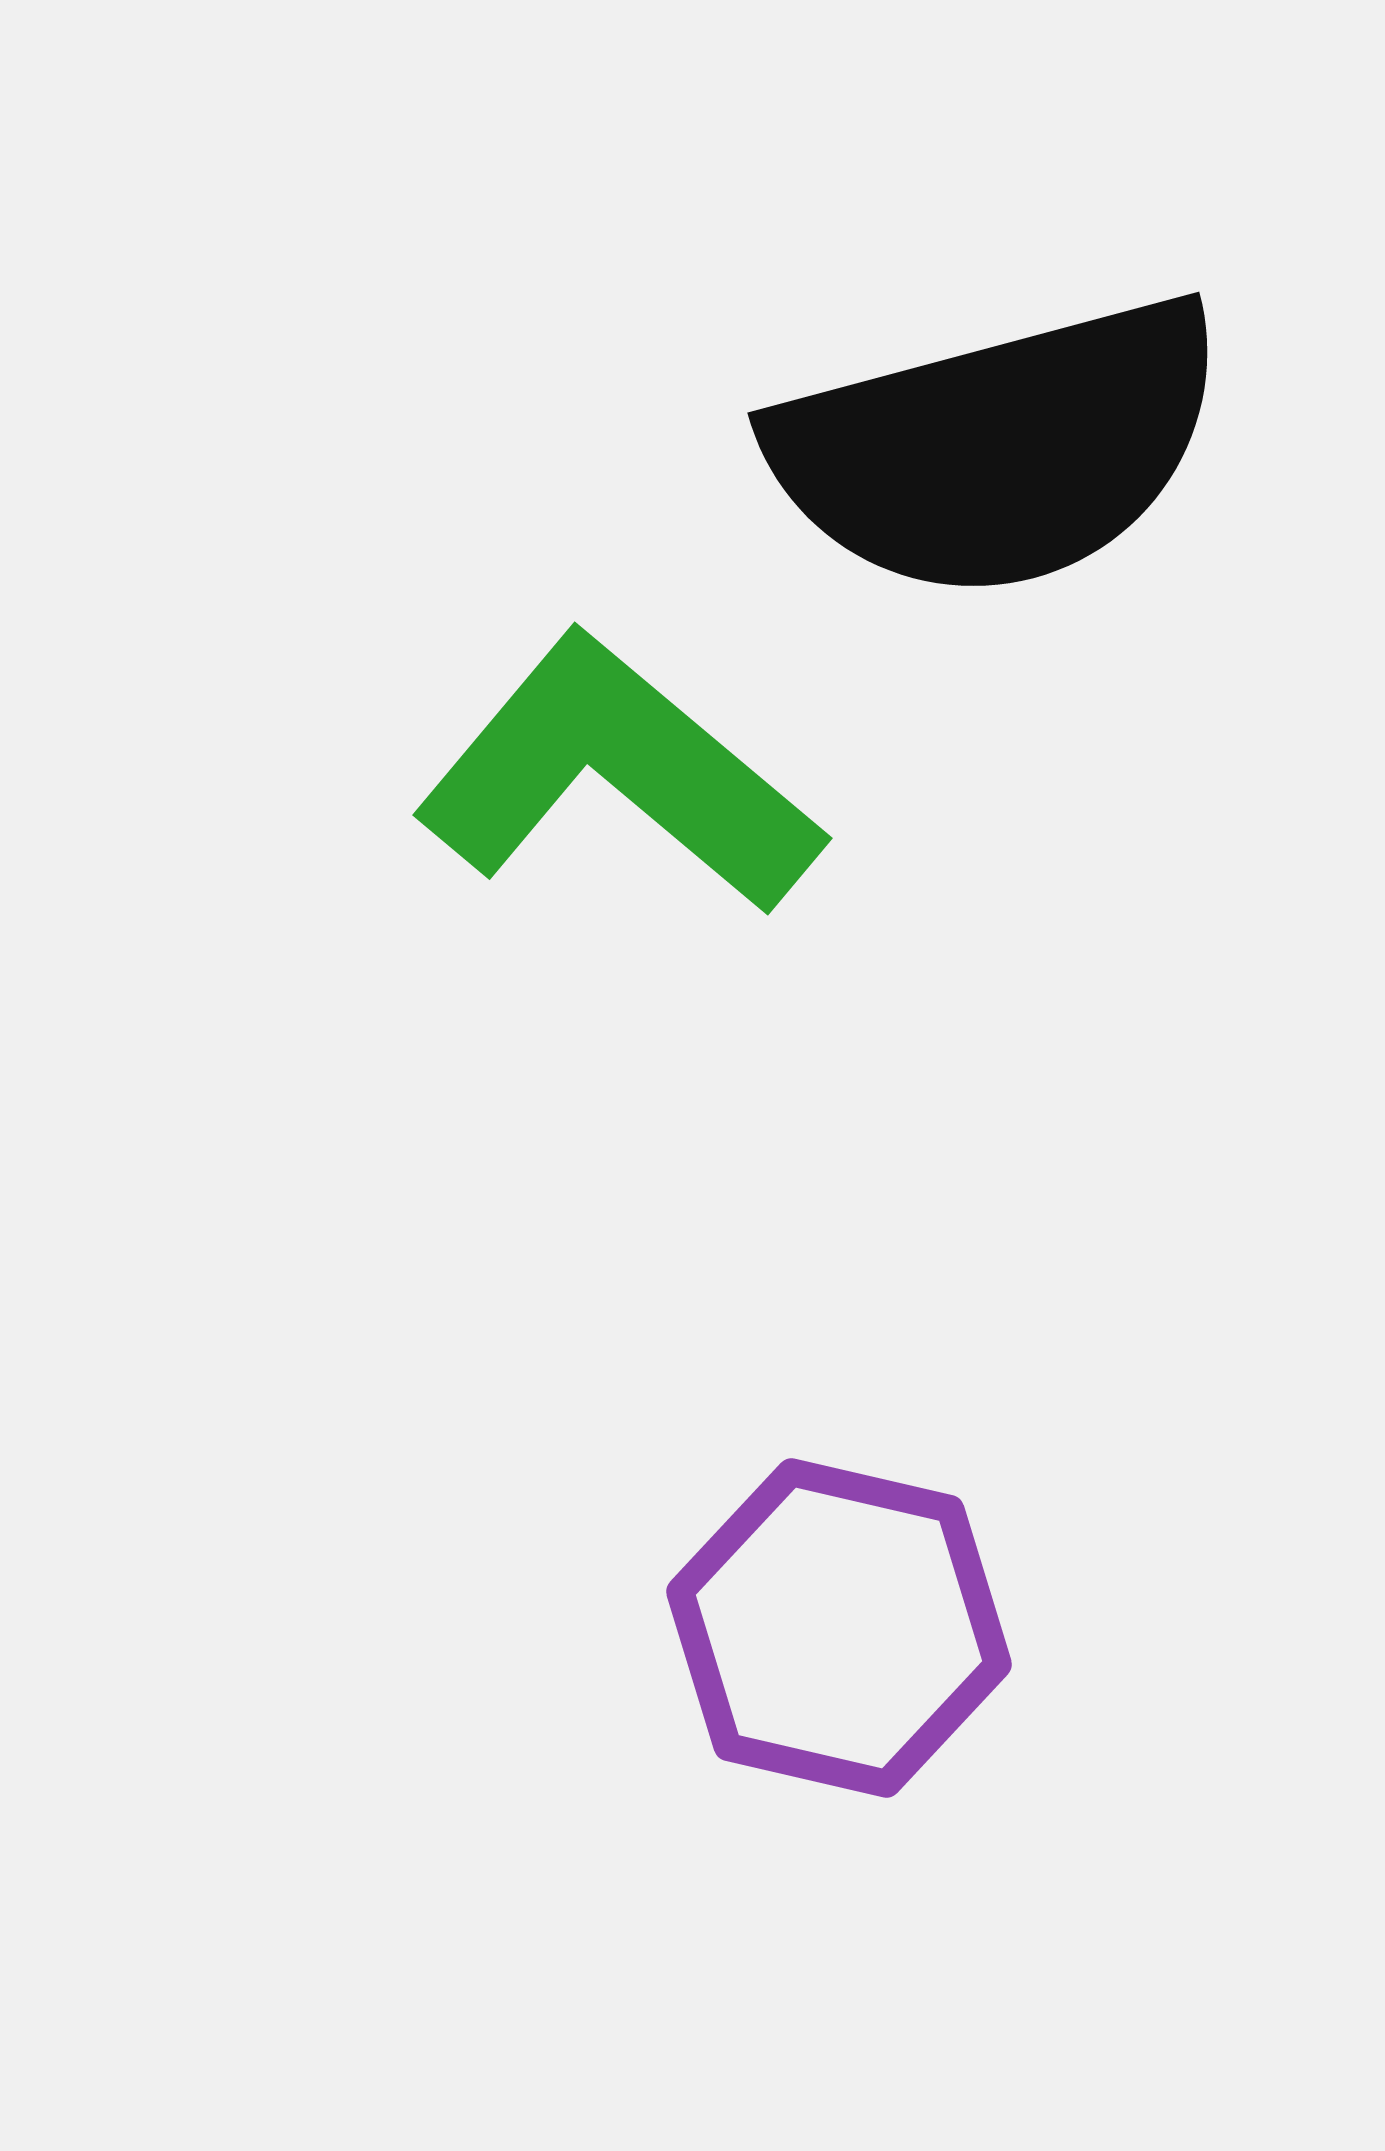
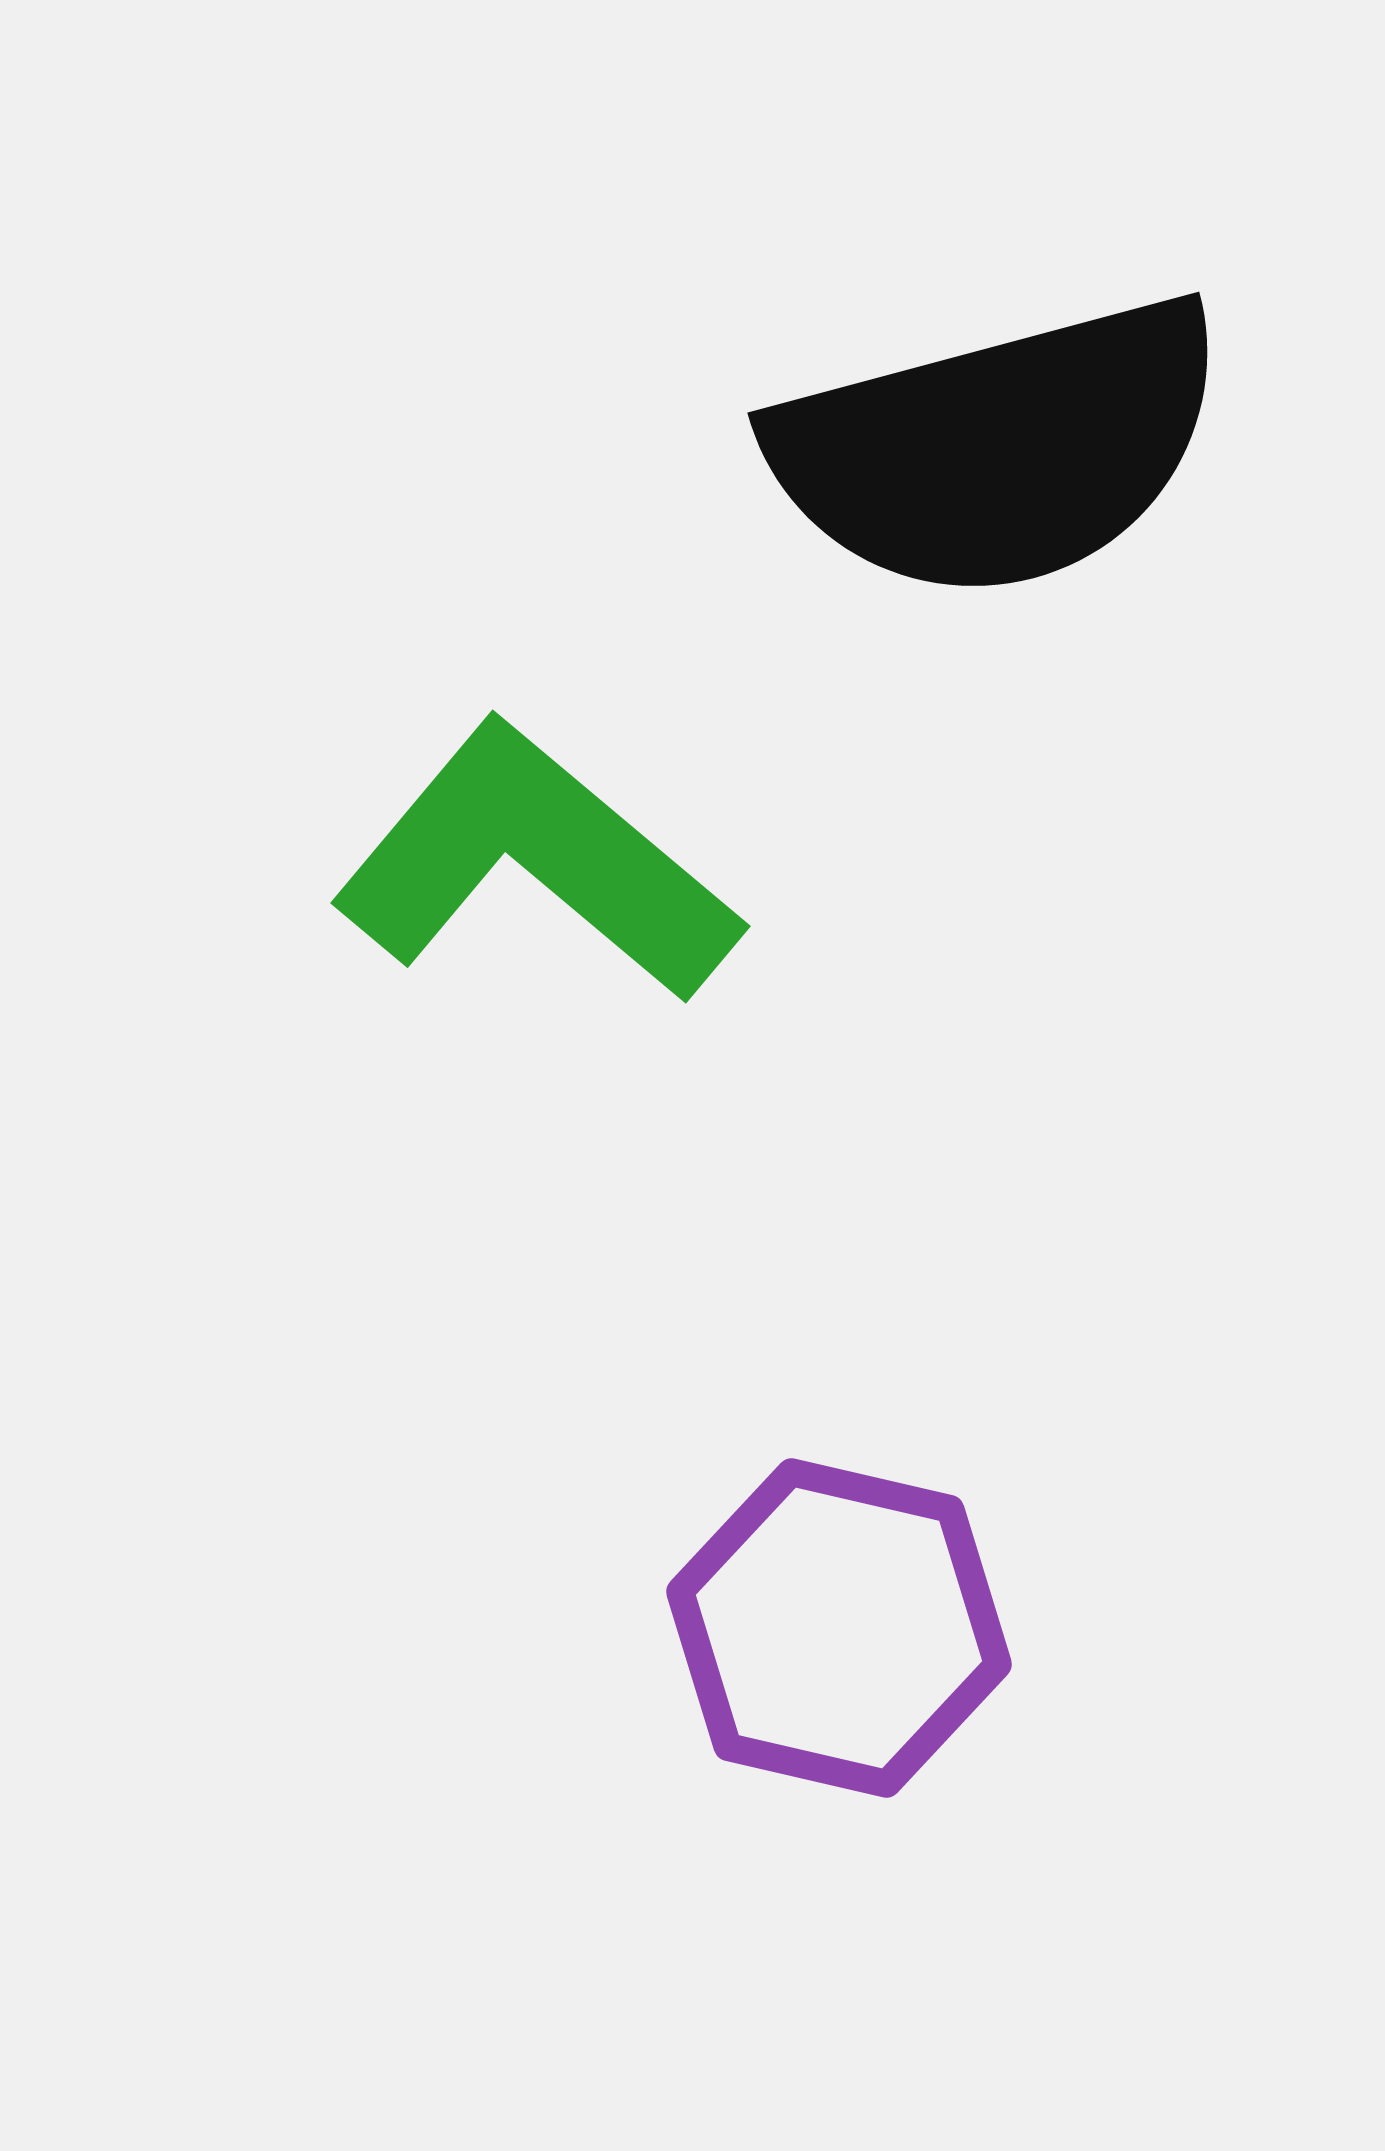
green L-shape: moved 82 px left, 88 px down
